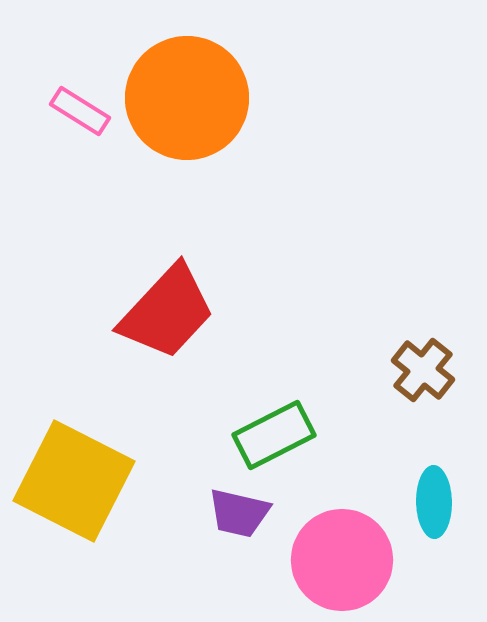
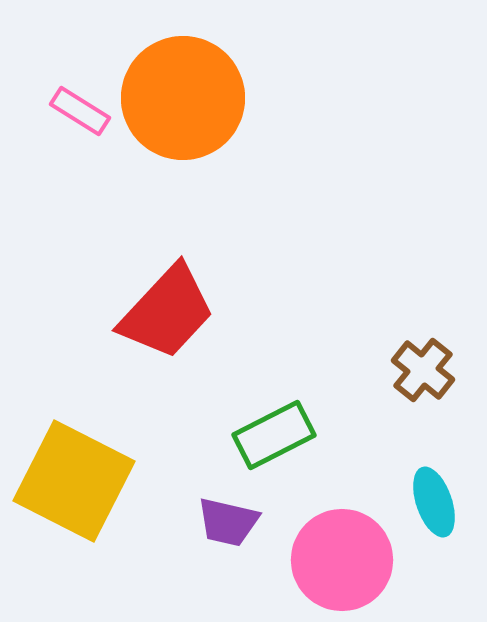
orange circle: moved 4 px left
cyan ellipse: rotated 18 degrees counterclockwise
purple trapezoid: moved 11 px left, 9 px down
